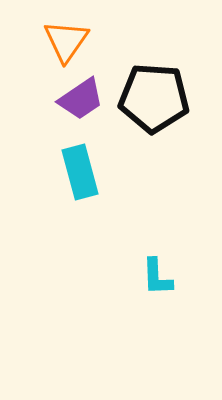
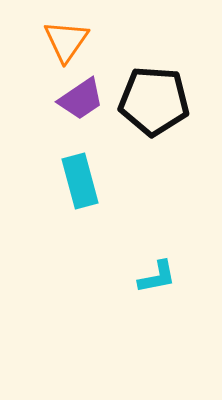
black pentagon: moved 3 px down
cyan rectangle: moved 9 px down
cyan L-shape: rotated 99 degrees counterclockwise
